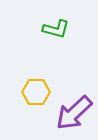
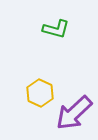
yellow hexagon: moved 4 px right, 1 px down; rotated 24 degrees clockwise
